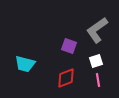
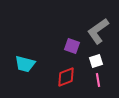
gray L-shape: moved 1 px right, 1 px down
purple square: moved 3 px right
red diamond: moved 1 px up
